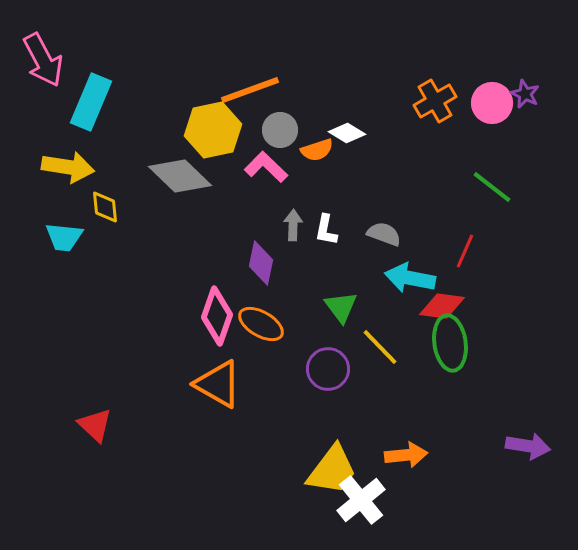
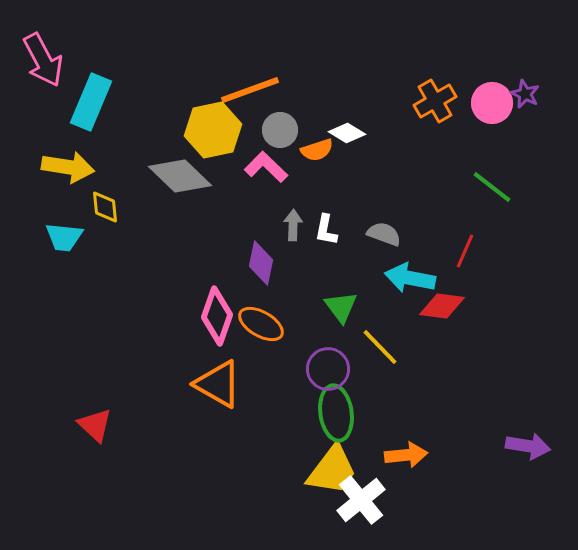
green ellipse: moved 114 px left, 70 px down
